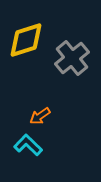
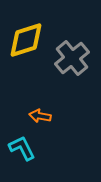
orange arrow: rotated 45 degrees clockwise
cyan L-shape: moved 6 px left, 3 px down; rotated 20 degrees clockwise
